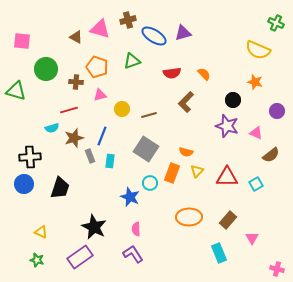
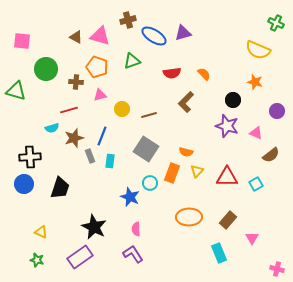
pink triangle at (100, 29): moved 7 px down
